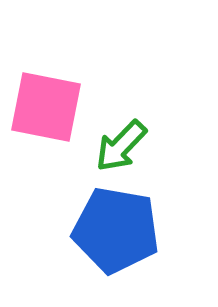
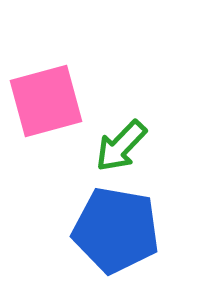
pink square: moved 6 px up; rotated 26 degrees counterclockwise
